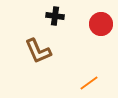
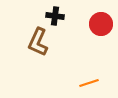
brown L-shape: moved 9 px up; rotated 48 degrees clockwise
orange line: rotated 18 degrees clockwise
